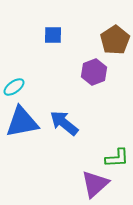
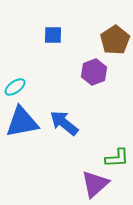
cyan ellipse: moved 1 px right
